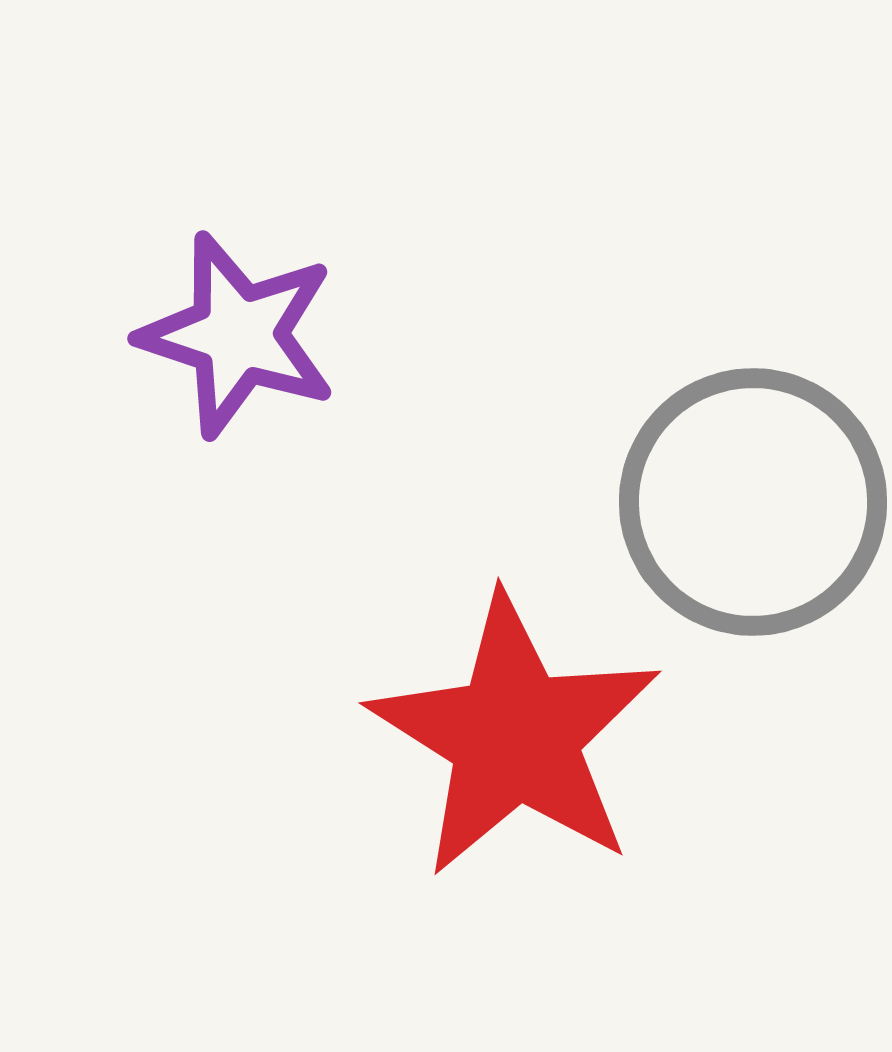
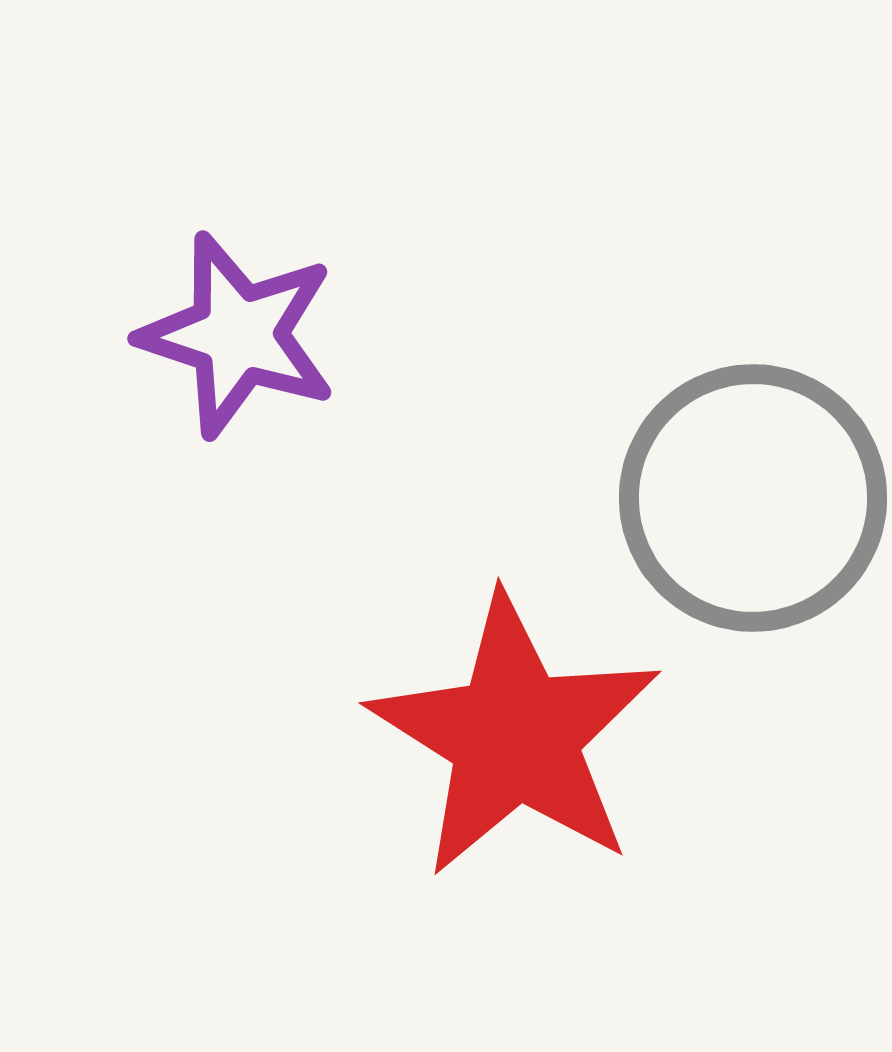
gray circle: moved 4 px up
